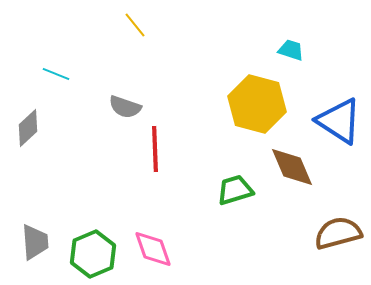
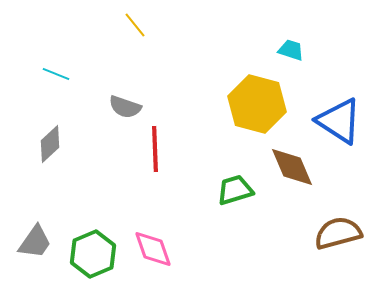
gray diamond: moved 22 px right, 16 px down
gray trapezoid: rotated 39 degrees clockwise
